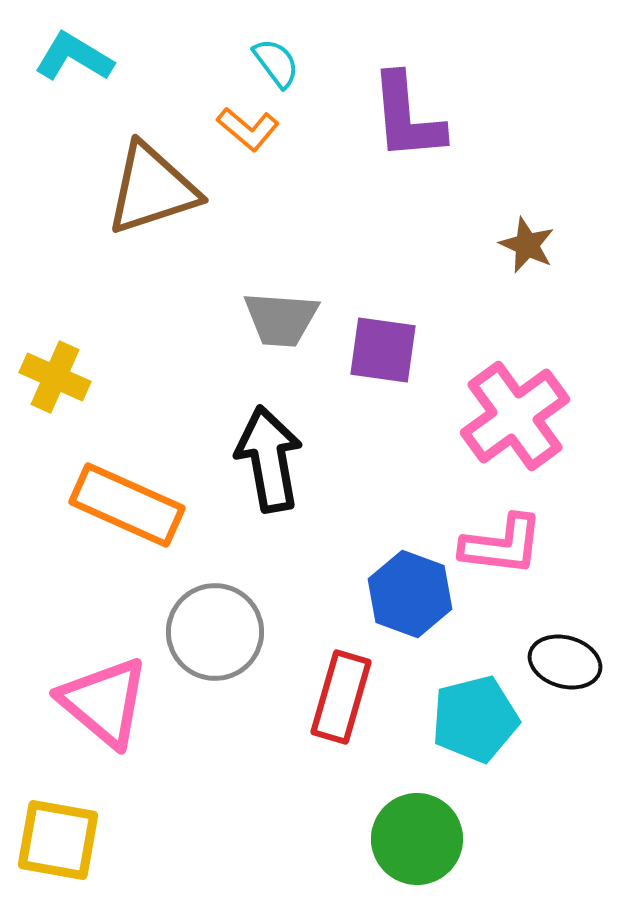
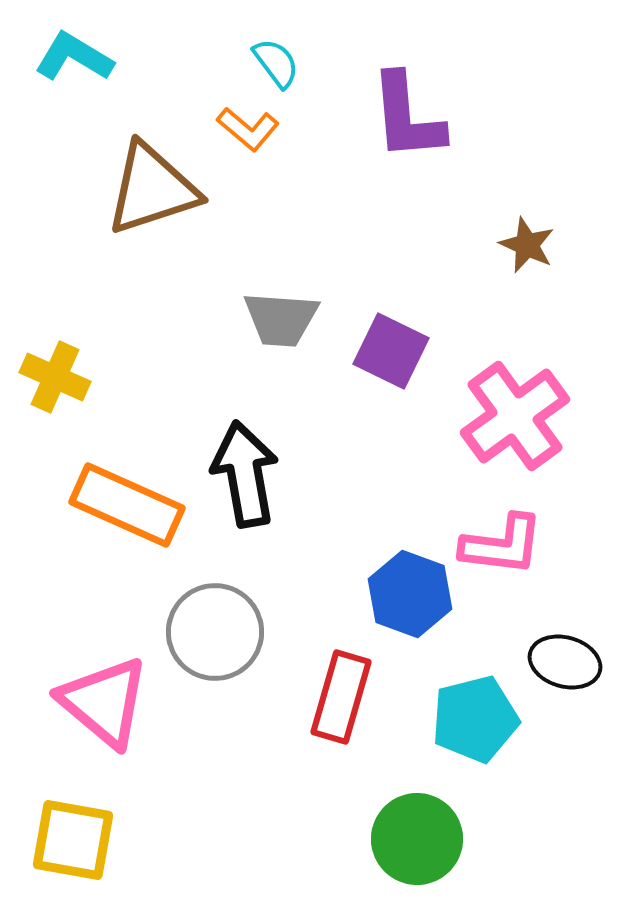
purple square: moved 8 px right, 1 px down; rotated 18 degrees clockwise
black arrow: moved 24 px left, 15 px down
yellow square: moved 15 px right
